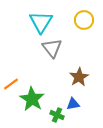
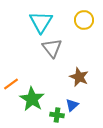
brown star: rotated 18 degrees counterclockwise
blue triangle: moved 1 px left, 1 px down; rotated 32 degrees counterclockwise
green cross: rotated 16 degrees counterclockwise
